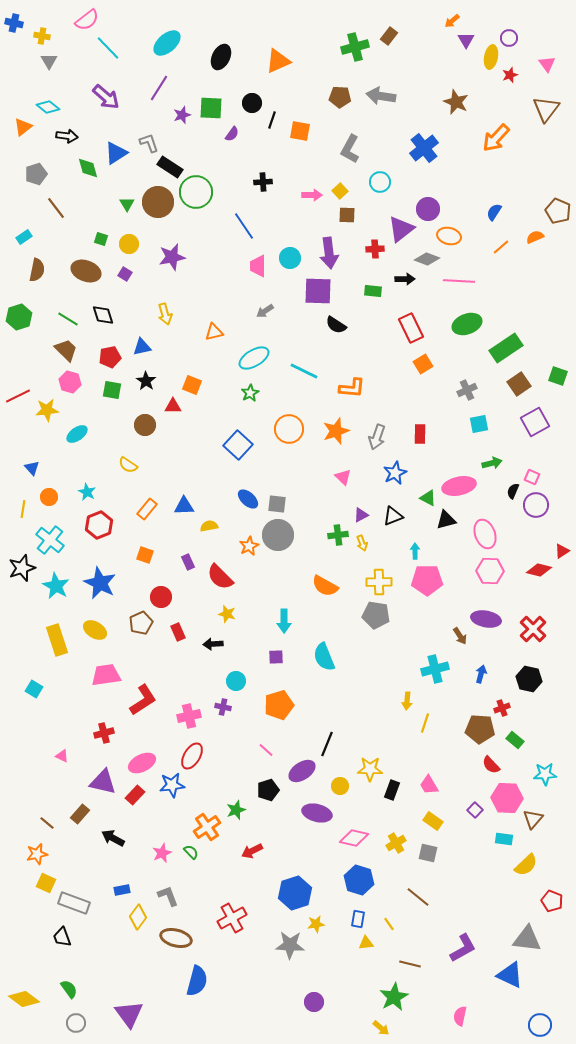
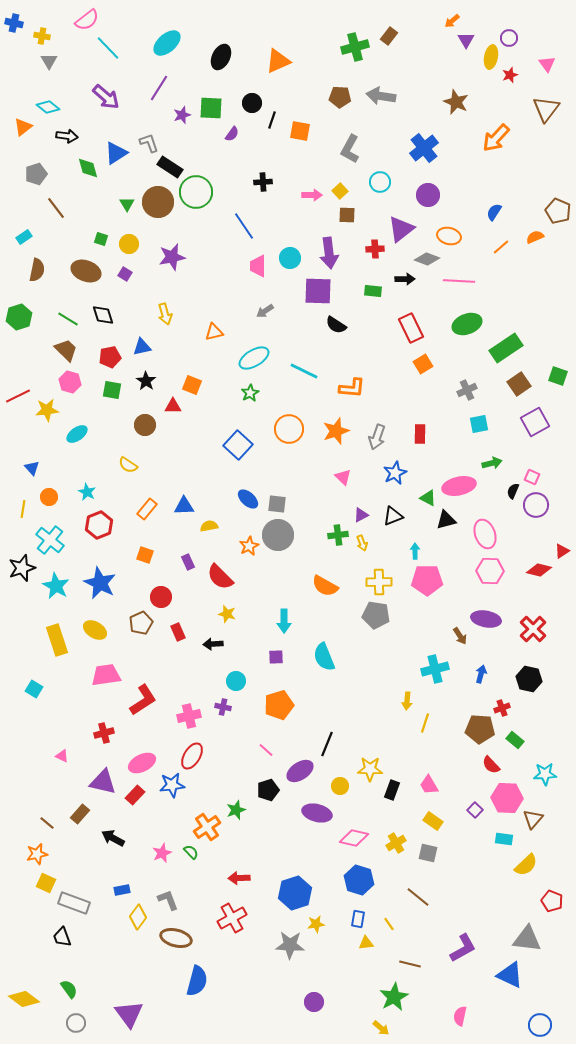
purple circle at (428, 209): moved 14 px up
purple ellipse at (302, 771): moved 2 px left
red arrow at (252, 851): moved 13 px left, 27 px down; rotated 25 degrees clockwise
gray L-shape at (168, 896): moved 4 px down
